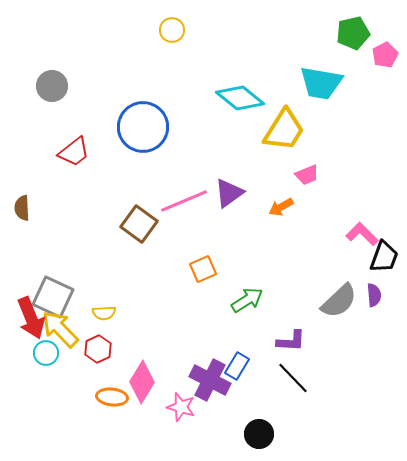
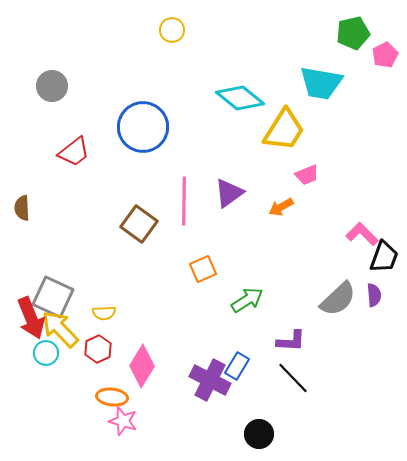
pink line: rotated 66 degrees counterclockwise
gray semicircle: moved 1 px left, 2 px up
pink diamond: moved 16 px up
pink star: moved 58 px left, 14 px down
